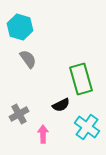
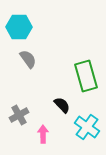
cyan hexagon: moved 1 px left; rotated 15 degrees counterclockwise
green rectangle: moved 5 px right, 3 px up
black semicircle: moved 1 px right; rotated 108 degrees counterclockwise
gray cross: moved 1 px down
